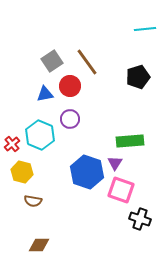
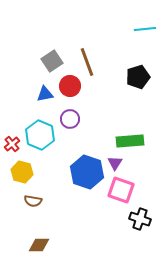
brown line: rotated 16 degrees clockwise
